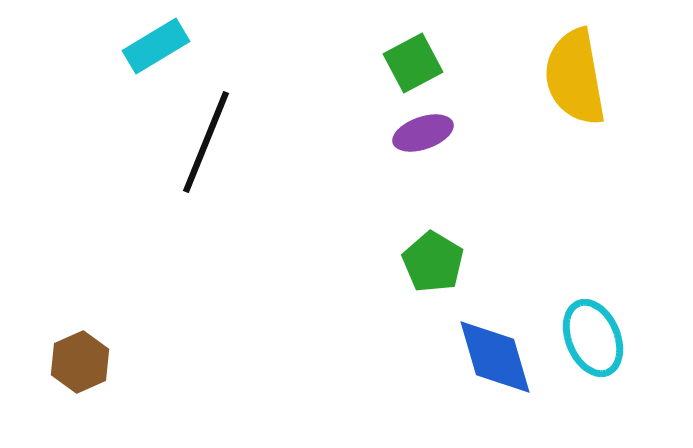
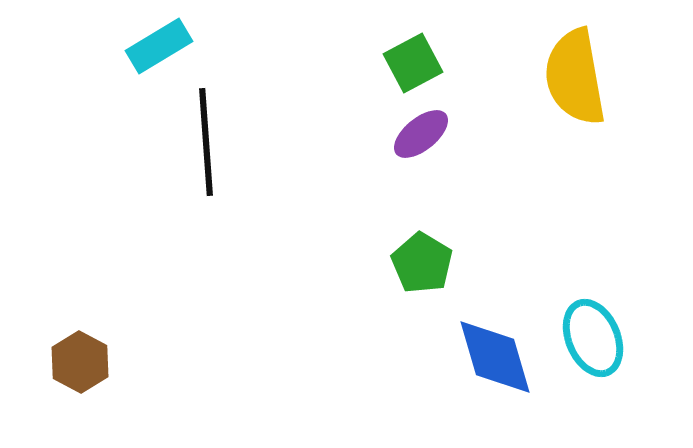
cyan rectangle: moved 3 px right
purple ellipse: moved 2 px left, 1 px down; rotated 20 degrees counterclockwise
black line: rotated 26 degrees counterclockwise
green pentagon: moved 11 px left, 1 px down
brown hexagon: rotated 8 degrees counterclockwise
